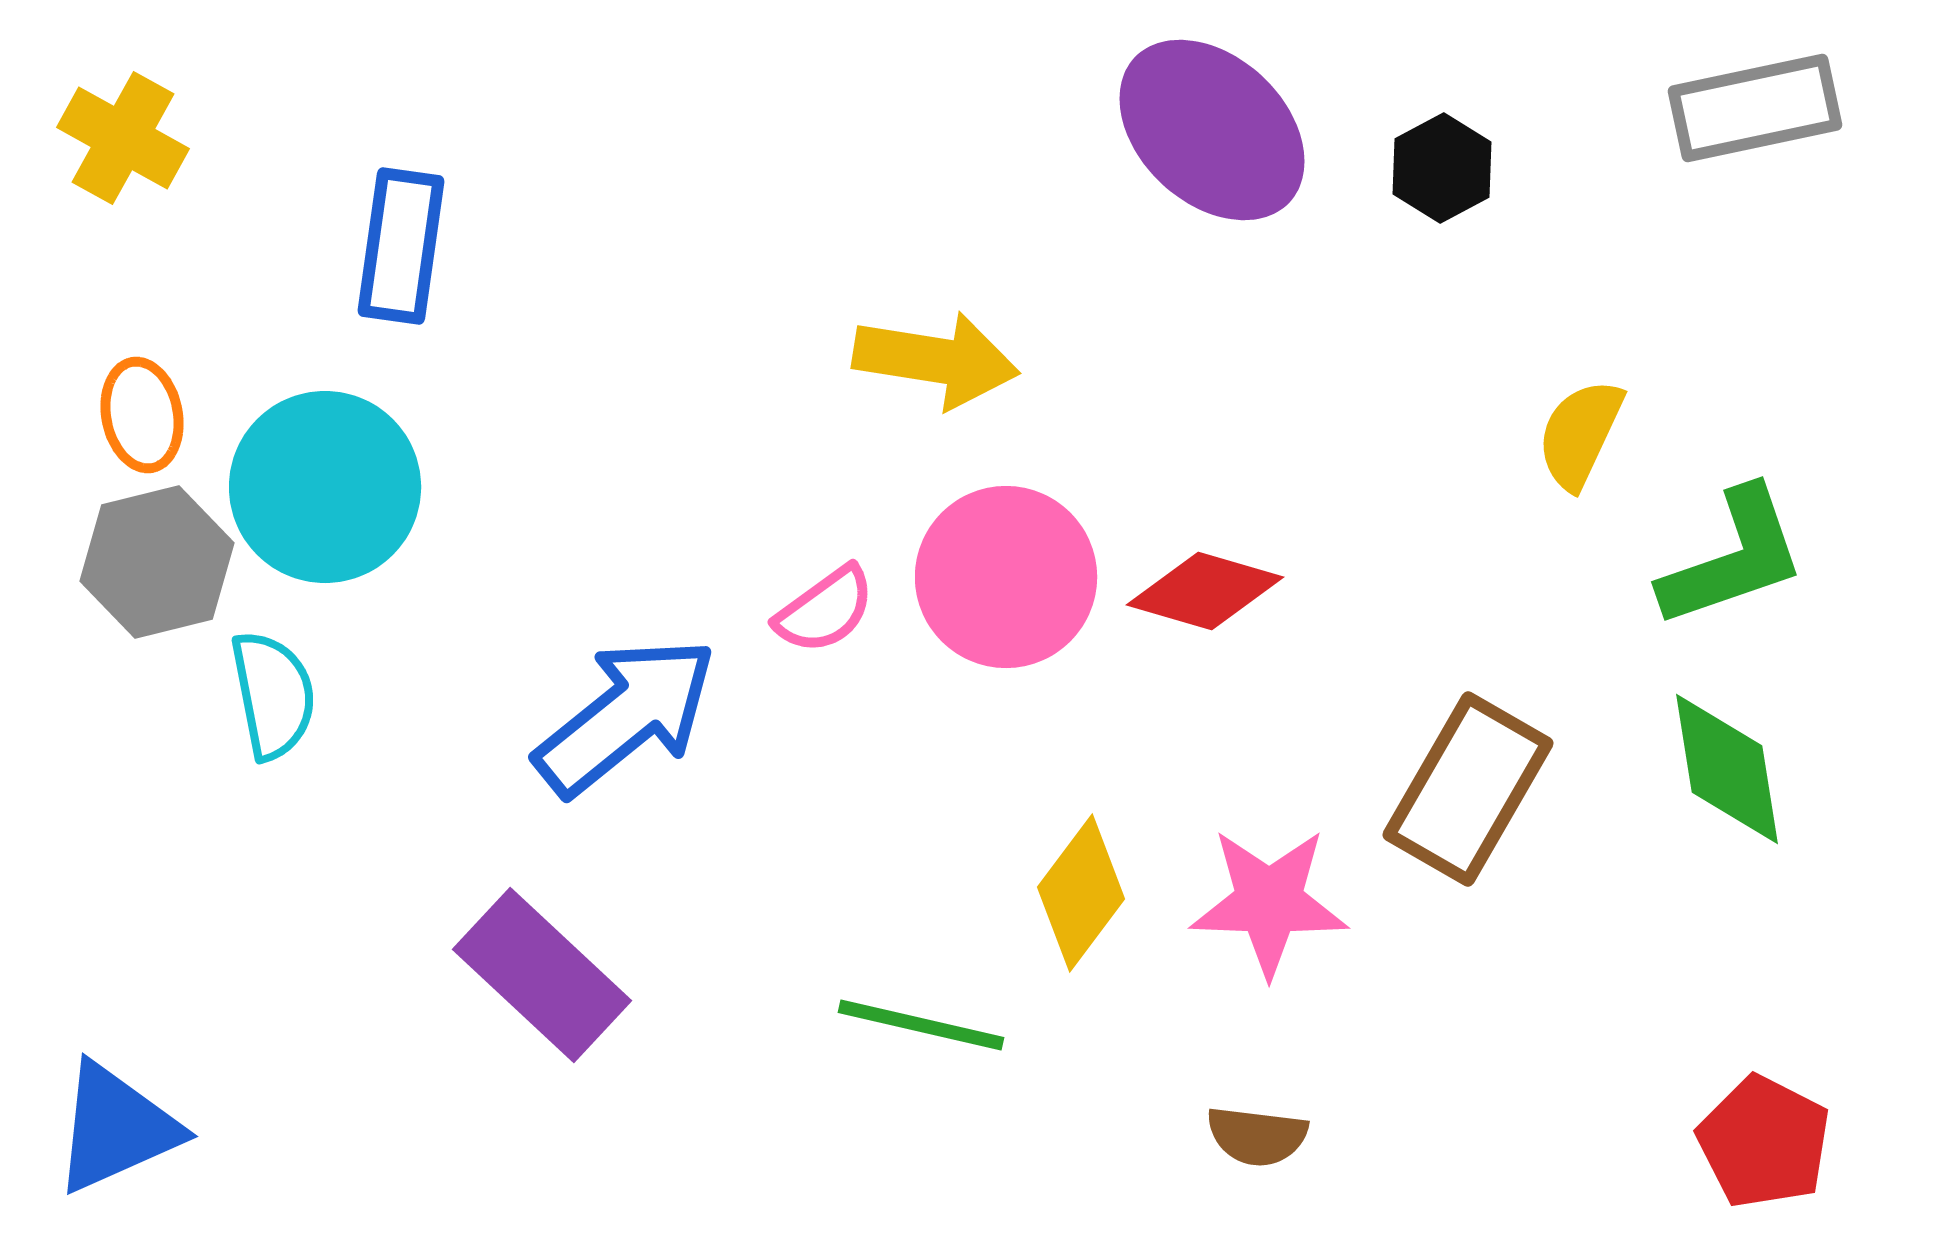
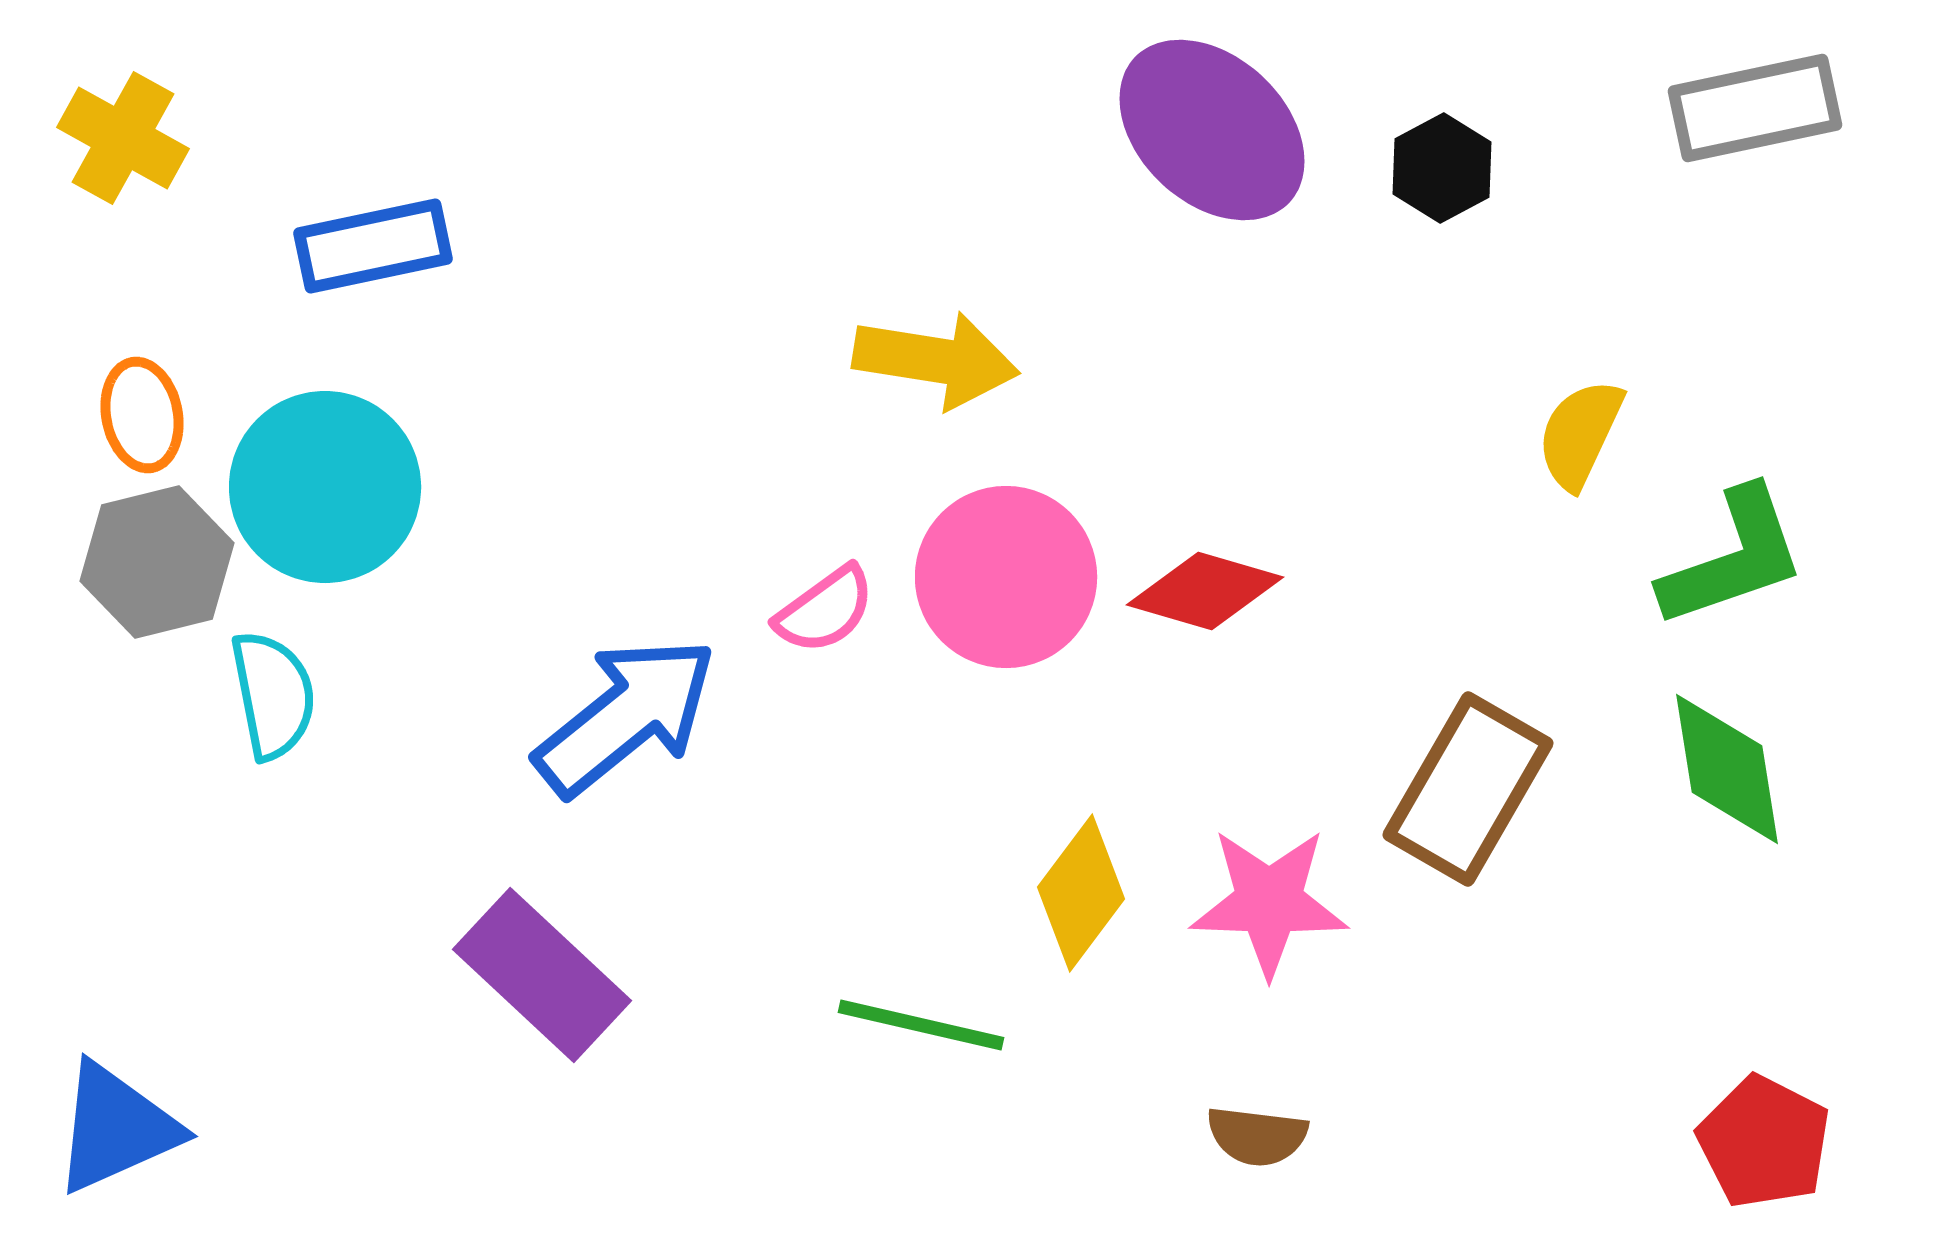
blue rectangle: moved 28 px left; rotated 70 degrees clockwise
